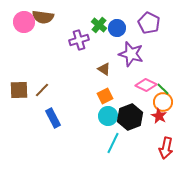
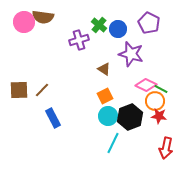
blue circle: moved 1 px right, 1 px down
green line: moved 2 px left; rotated 16 degrees counterclockwise
orange circle: moved 8 px left, 1 px up
red star: rotated 21 degrees counterclockwise
